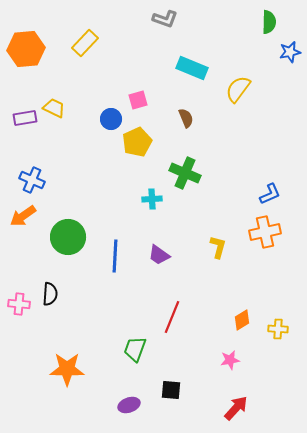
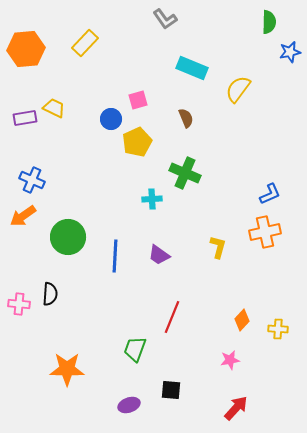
gray L-shape: rotated 35 degrees clockwise
orange diamond: rotated 15 degrees counterclockwise
